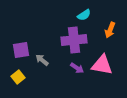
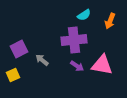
orange arrow: moved 9 px up
purple square: moved 2 px left, 1 px up; rotated 18 degrees counterclockwise
purple arrow: moved 2 px up
yellow square: moved 5 px left, 2 px up; rotated 16 degrees clockwise
